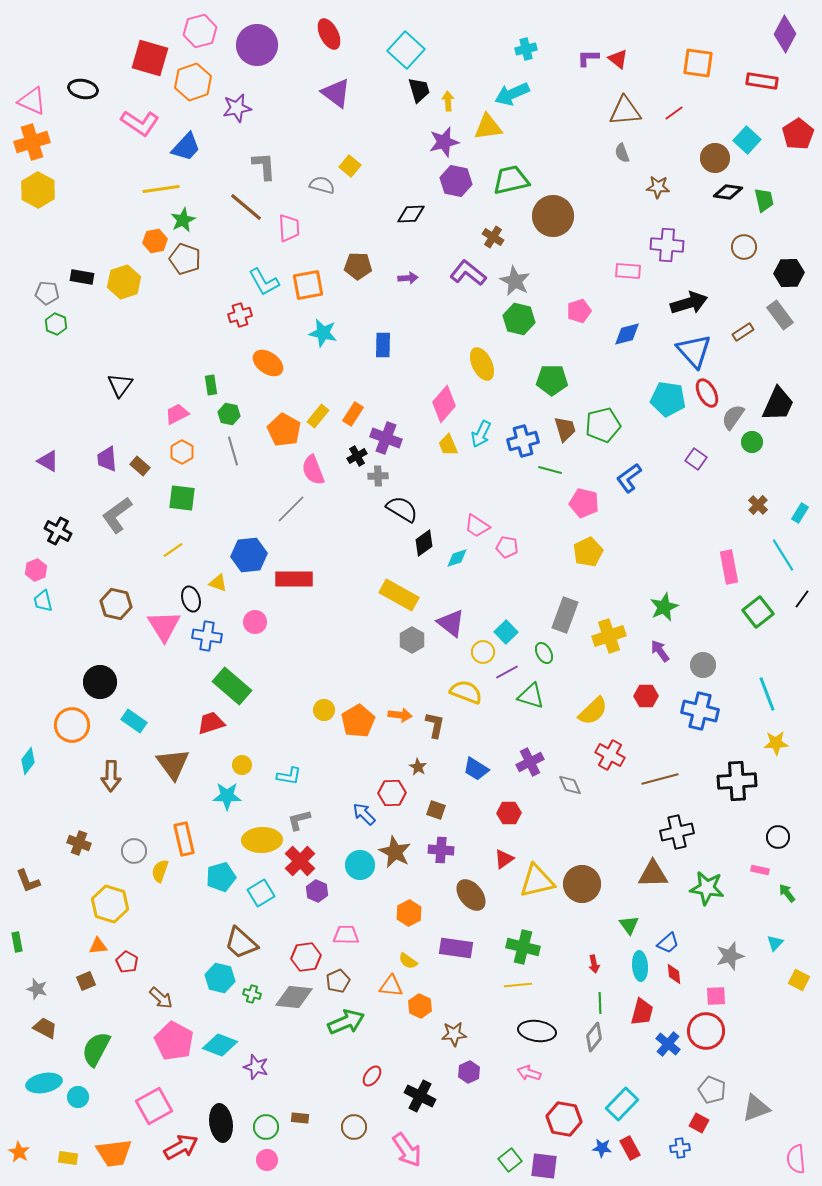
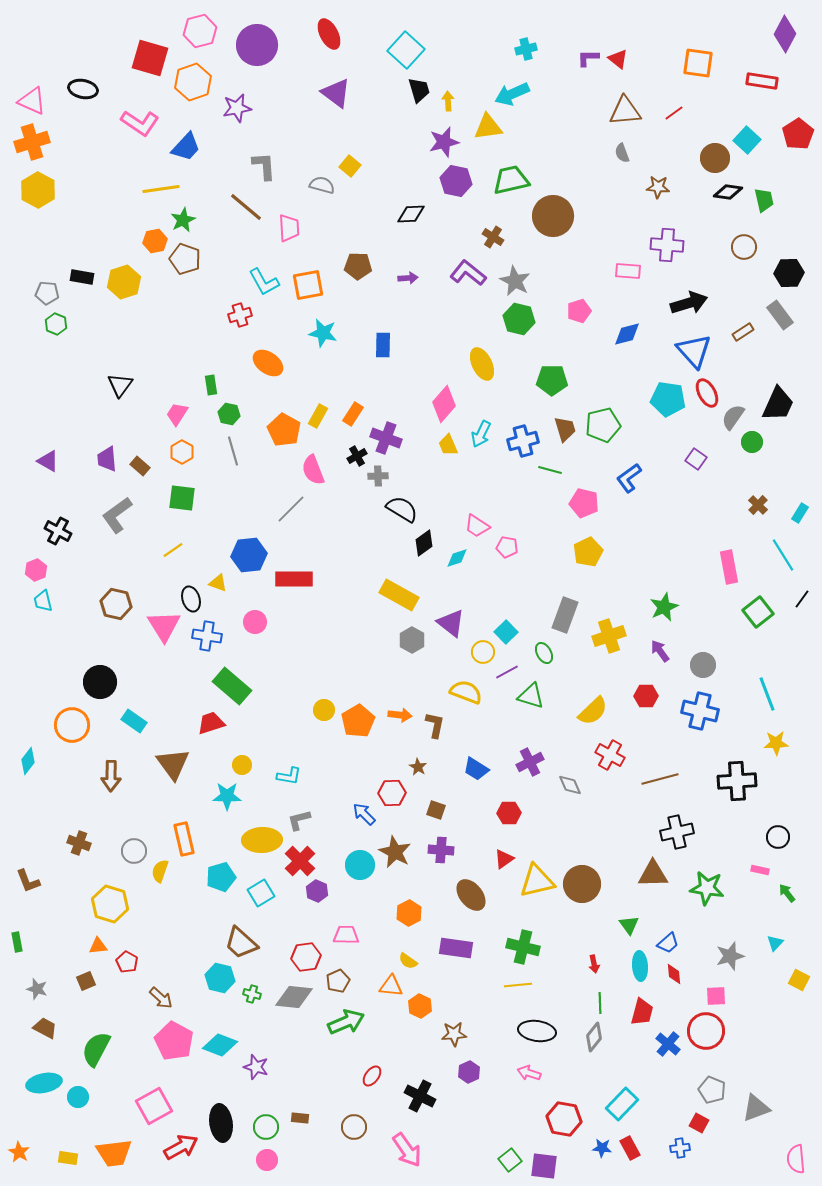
pink trapezoid at (177, 414): rotated 30 degrees counterclockwise
yellow rectangle at (318, 416): rotated 10 degrees counterclockwise
